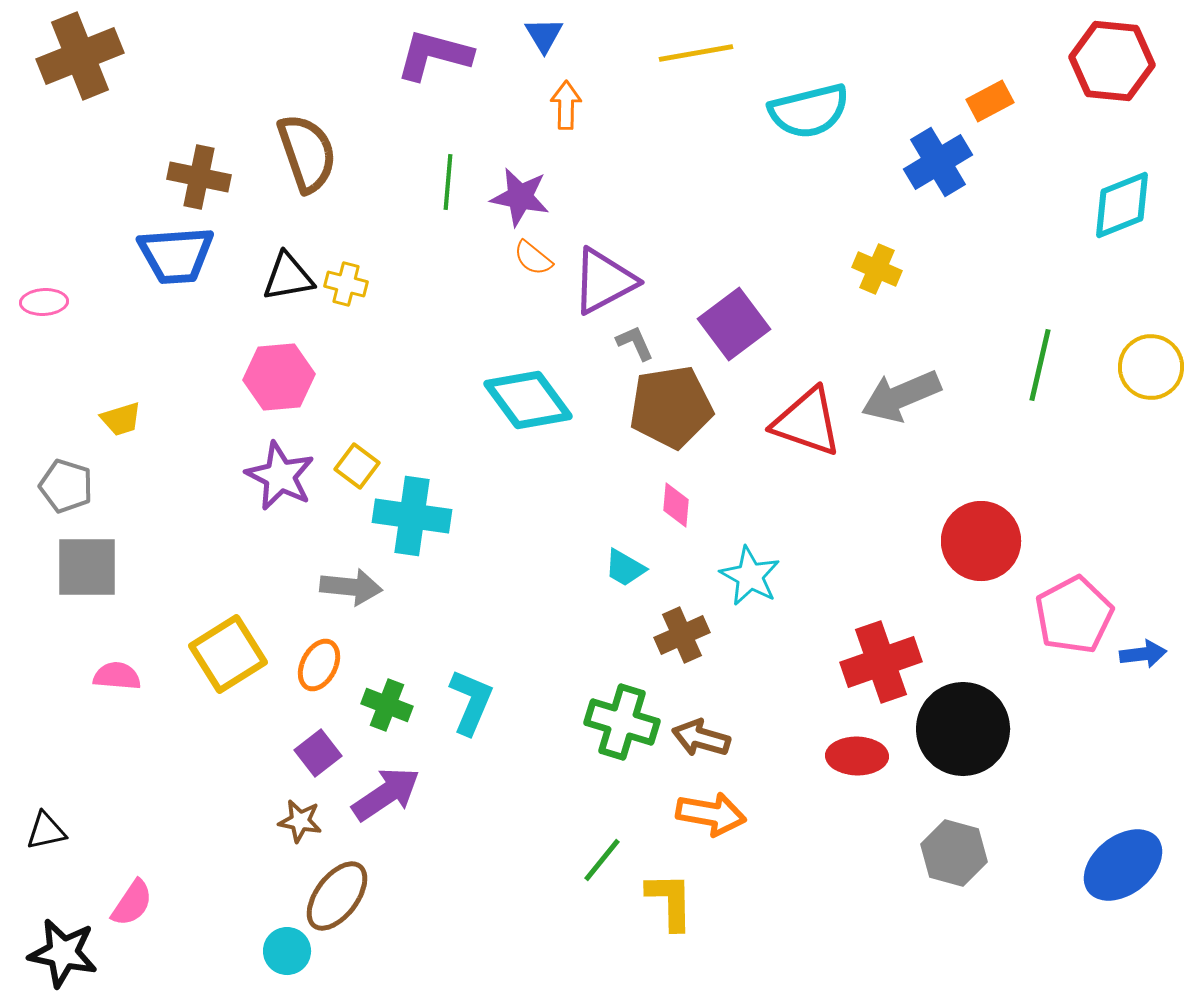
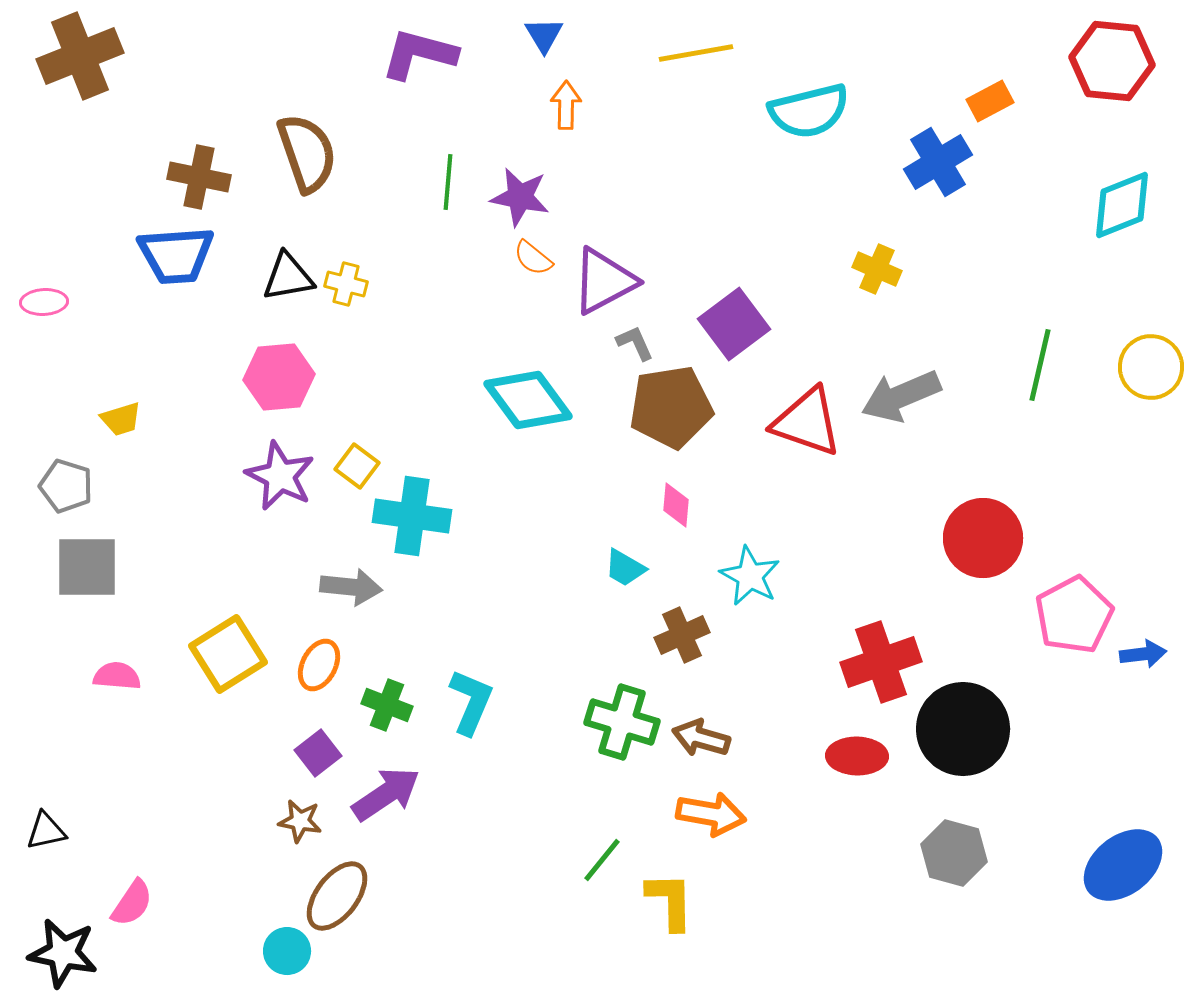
purple L-shape at (434, 55): moved 15 px left, 1 px up
red circle at (981, 541): moved 2 px right, 3 px up
